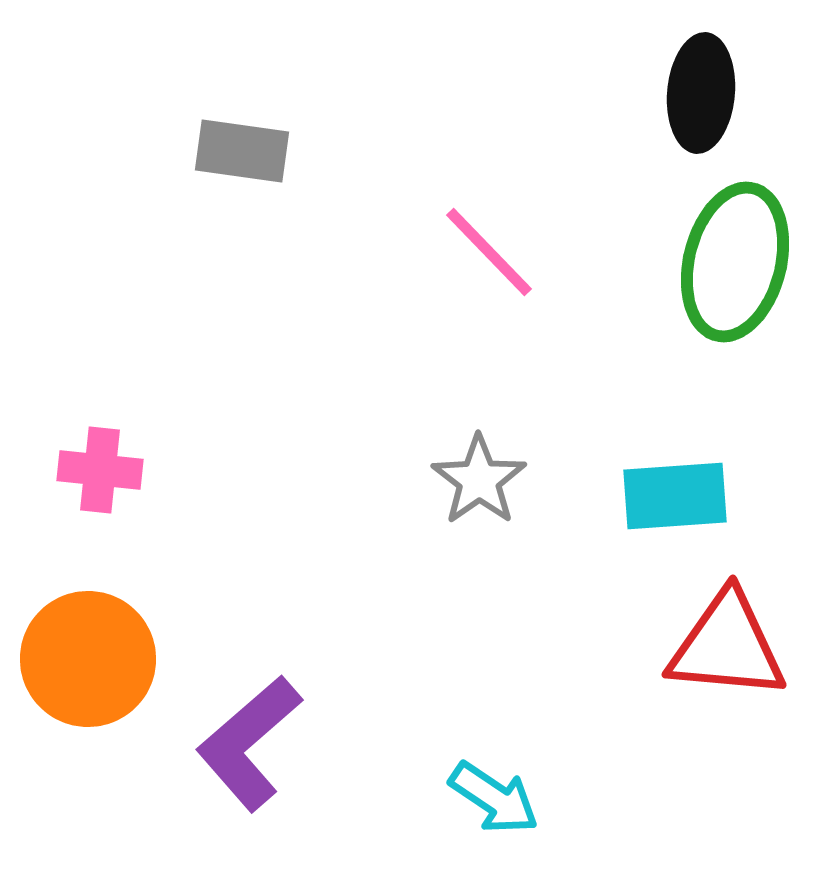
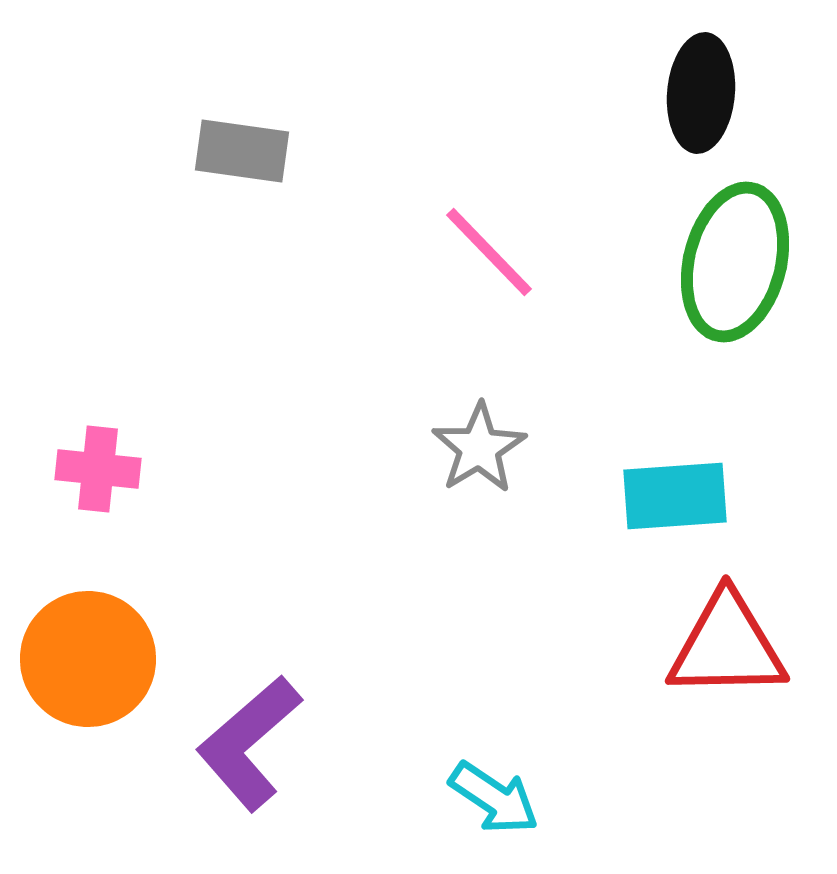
pink cross: moved 2 px left, 1 px up
gray star: moved 32 px up; rotated 4 degrees clockwise
red triangle: rotated 6 degrees counterclockwise
